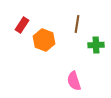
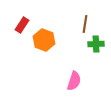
brown line: moved 8 px right
green cross: moved 1 px up
pink semicircle: rotated 144 degrees counterclockwise
